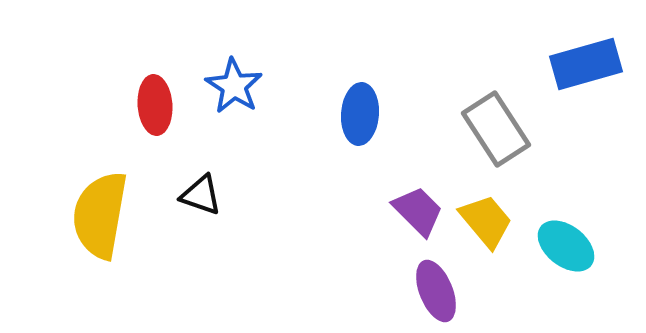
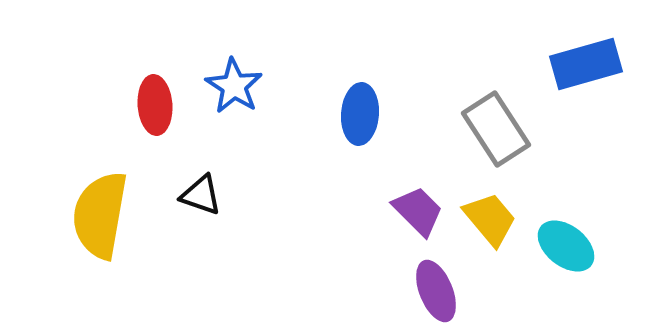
yellow trapezoid: moved 4 px right, 2 px up
